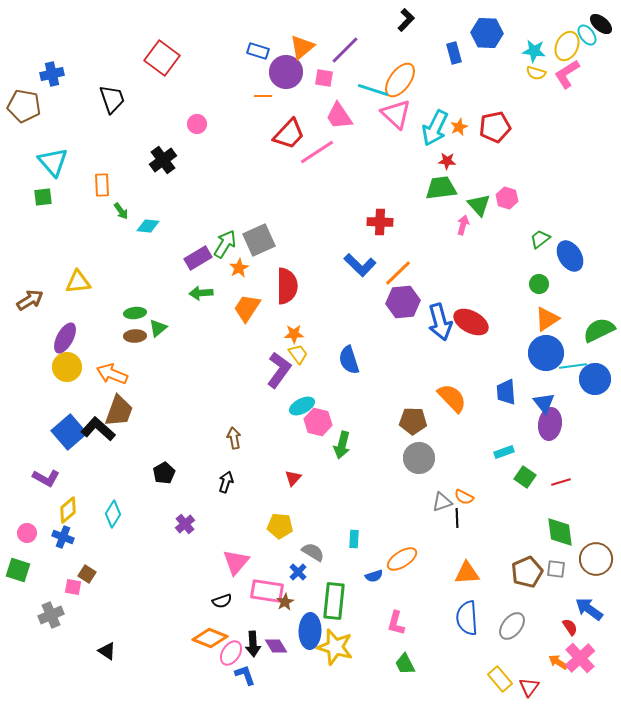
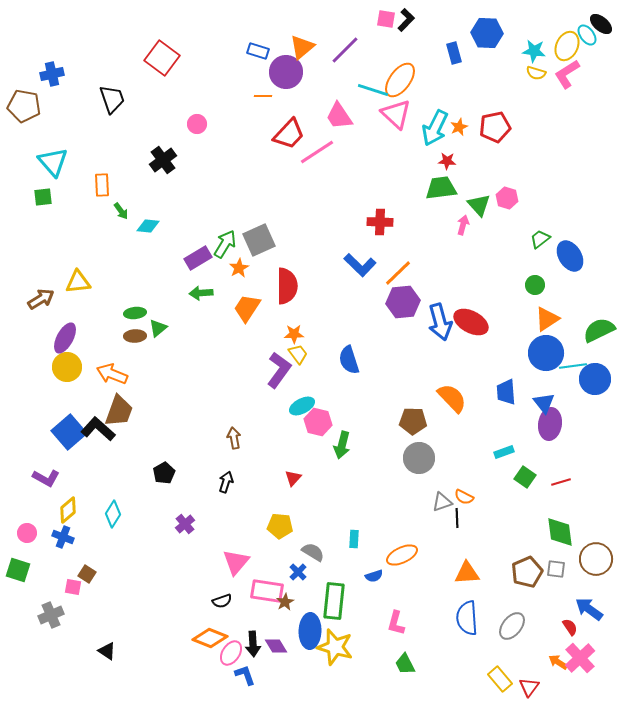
pink square at (324, 78): moved 62 px right, 59 px up
green circle at (539, 284): moved 4 px left, 1 px down
brown arrow at (30, 300): moved 11 px right, 1 px up
orange ellipse at (402, 559): moved 4 px up; rotated 8 degrees clockwise
